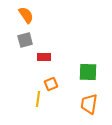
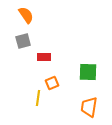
gray square: moved 2 px left, 1 px down
orange square: moved 1 px right, 1 px up
yellow line: moved 1 px up
orange trapezoid: moved 3 px down
